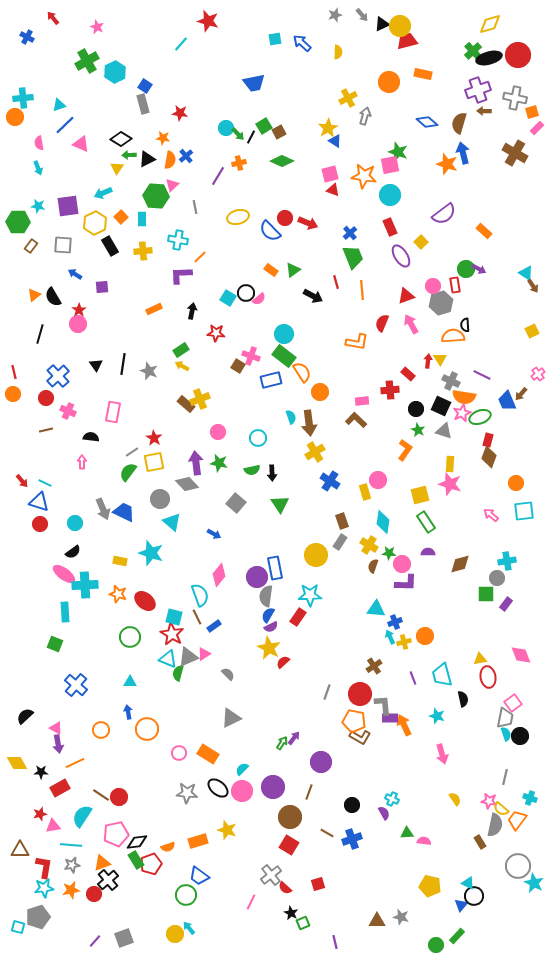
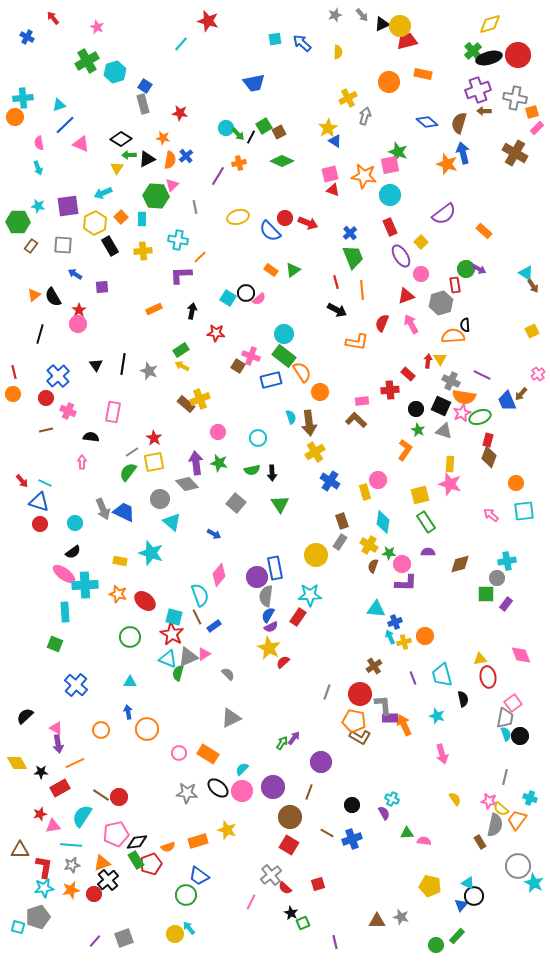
cyan hexagon at (115, 72): rotated 10 degrees clockwise
pink circle at (433, 286): moved 12 px left, 12 px up
black arrow at (313, 296): moved 24 px right, 14 px down
